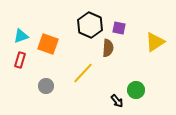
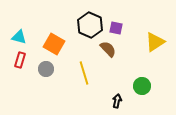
purple square: moved 3 px left
cyan triangle: moved 2 px left, 1 px down; rotated 35 degrees clockwise
orange square: moved 6 px right; rotated 10 degrees clockwise
brown semicircle: moved 1 px down; rotated 48 degrees counterclockwise
yellow line: moved 1 px right; rotated 60 degrees counterclockwise
gray circle: moved 17 px up
green circle: moved 6 px right, 4 px up
black arrow: rotated 128 degrees counterclockwise
